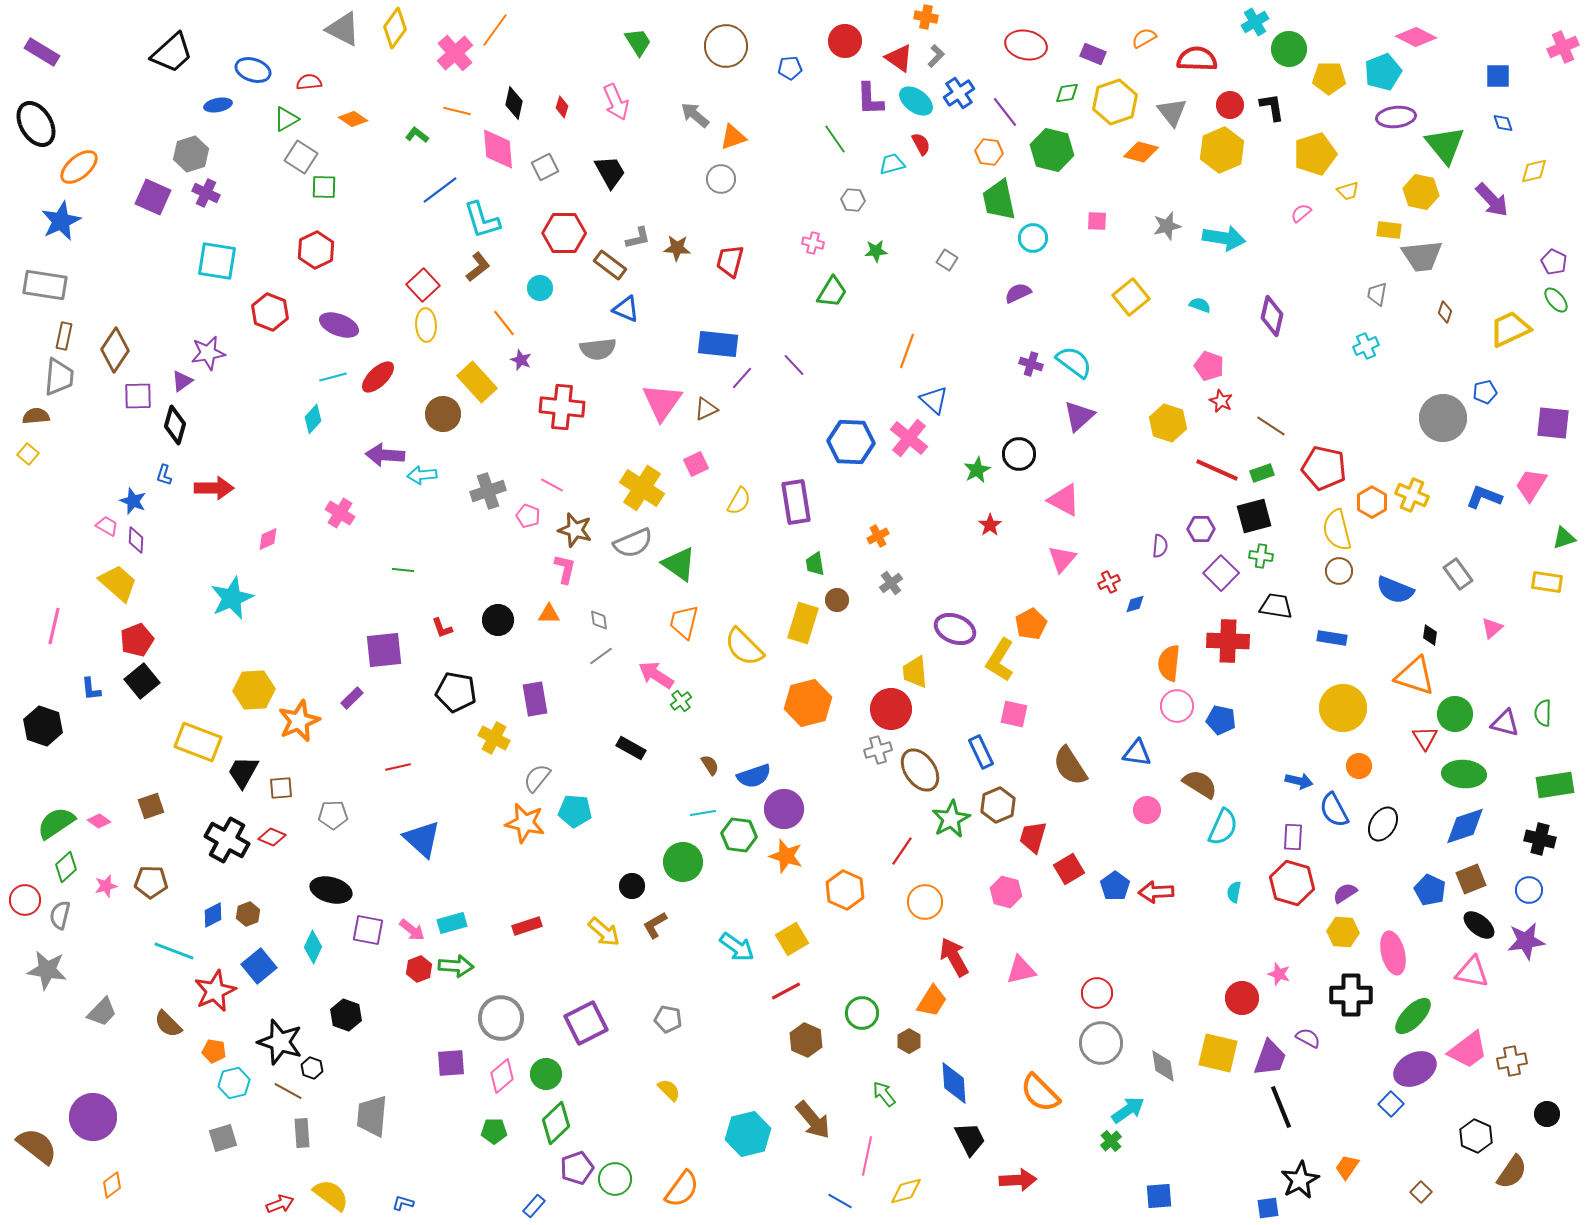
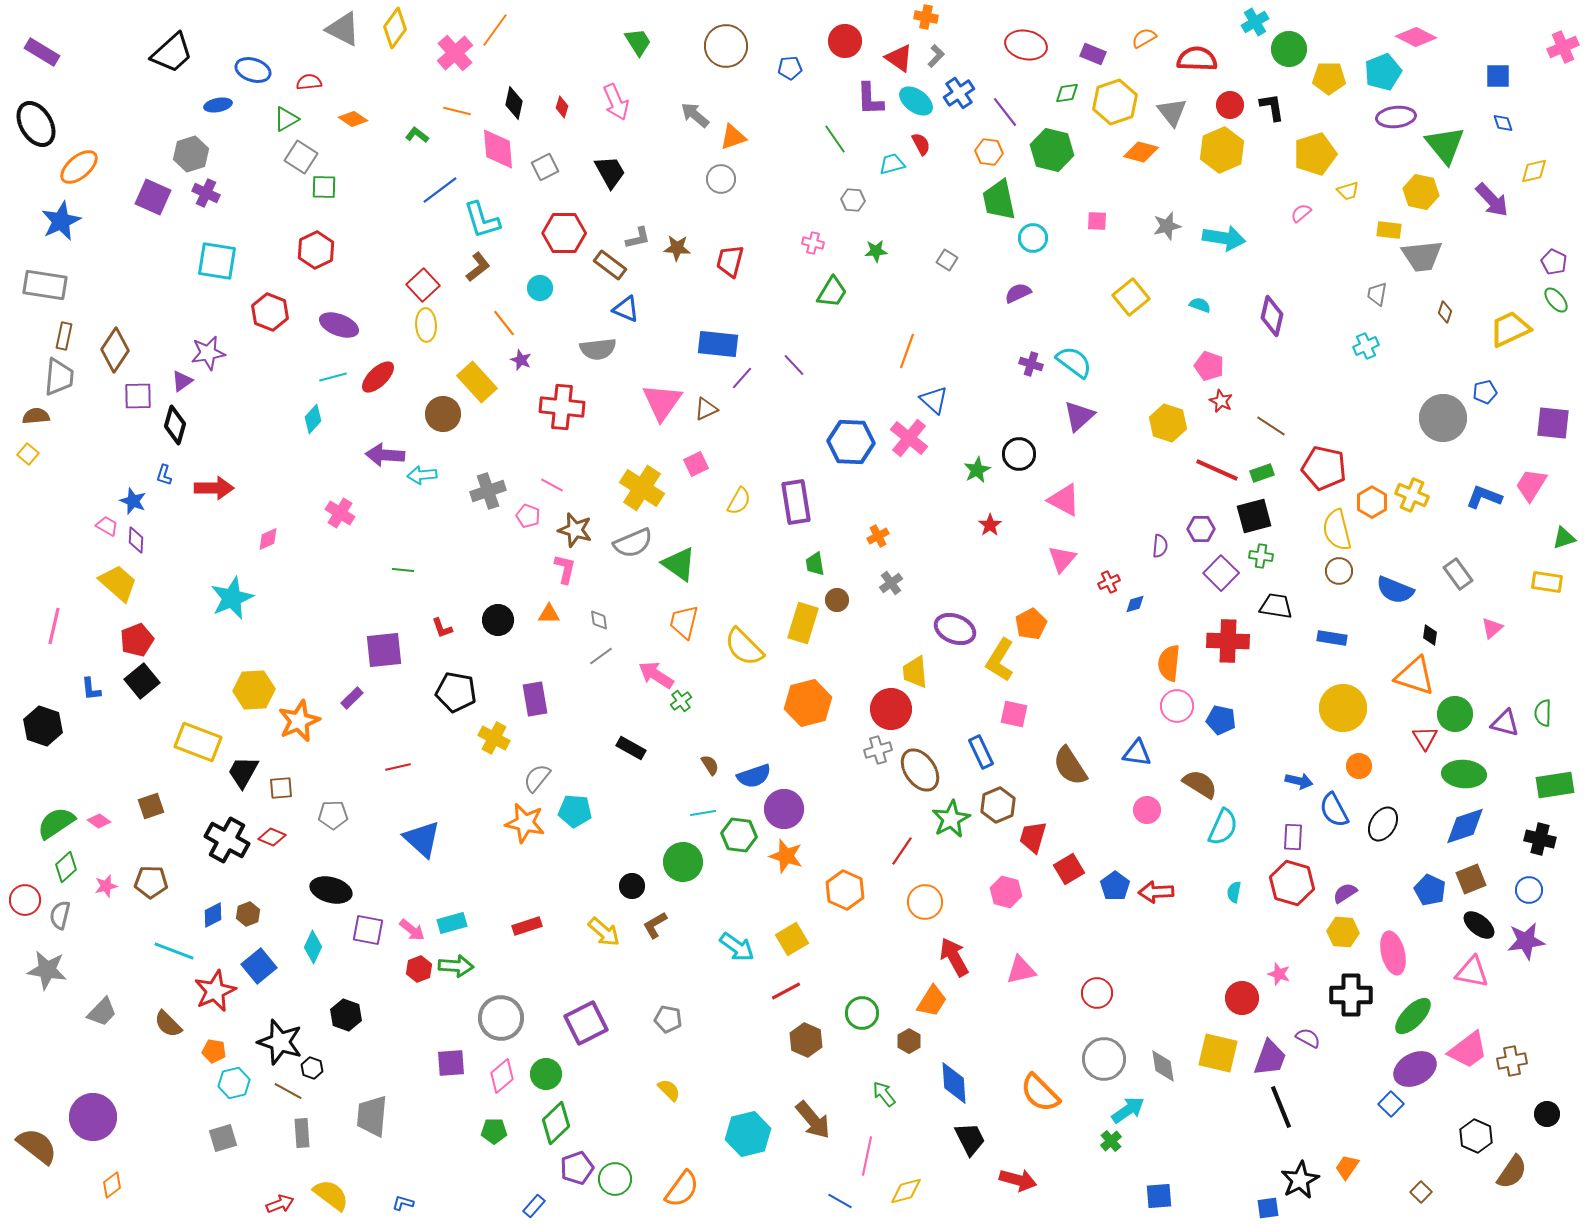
gray circle at (1101, 1043): moved 3 px right, 16 px down
red arrow at (1018, 1180): rotated 18 degrees clockwise
